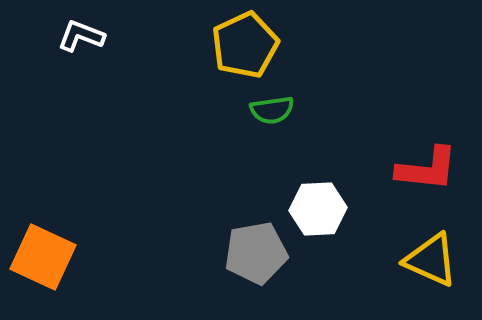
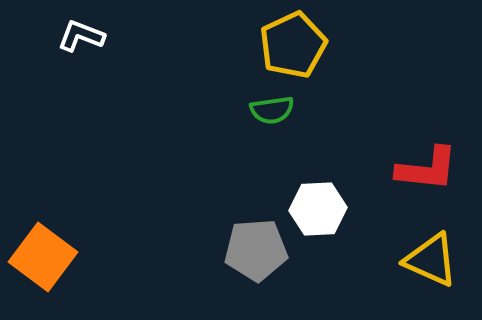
yellow pentagon: moved 48 px right
gray pentagon: moved 3 px up; rotated 6 degrees clockwise
orange square: rotated 12 degrees clockwise
